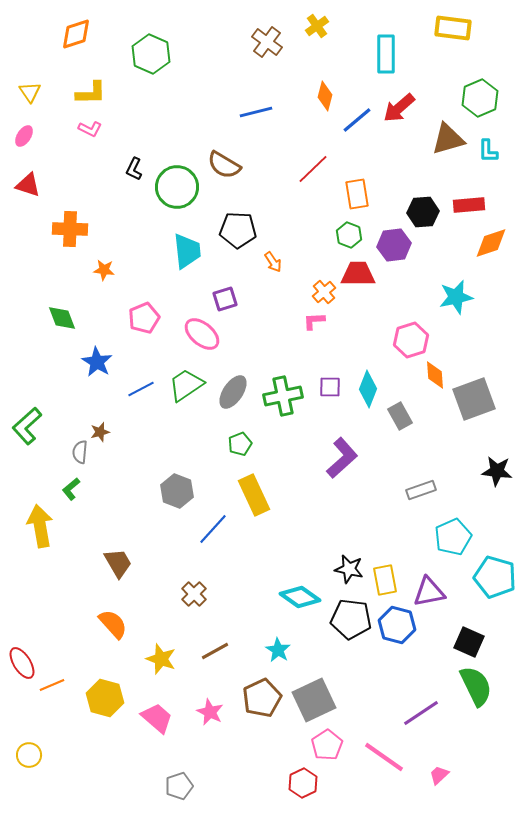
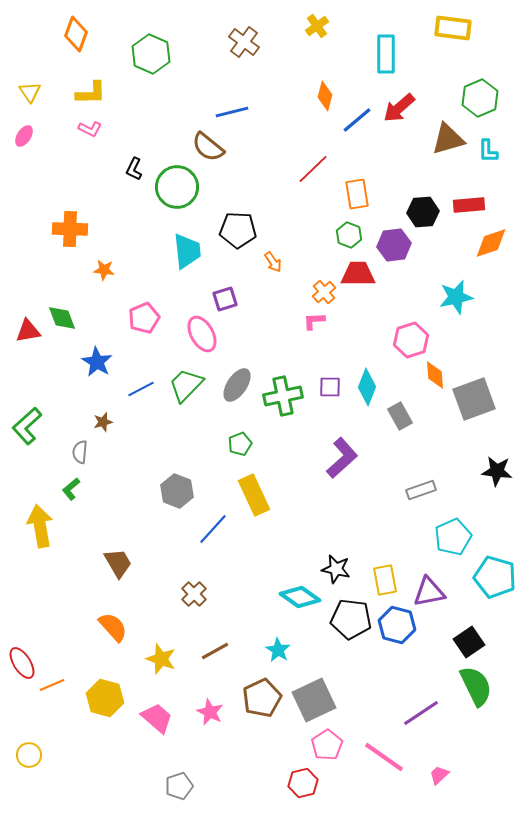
orange diamond at (76, 34): rotated 52 degrees counterclockwise
brown cross at (267, 42): moved 23 px left
blue line at (256, 112): moved 24 px left
brown semicircle at (224, 165): moved 16 px left, 18 px up; rotated 8 degrees clockwise
red triangle at (28, 185): moved 146 px down; rotated 28 degrees counterclockwise
pink ellipse at (202, 334): rotated 21 degrees clockwise
green trapezoid at (186, 385): rotated 12 degrees counterclockwise
cyan diamond at (368, 389): moved 1 px left, 2 px up
gray ellipse at (233, 392): moved 4 px right, 7 px up
brown star at (100, 432): moved 3 px right, 10 px up
black star at (349, 569): moved 13 px left
orange semicircle at (113, 624): moved 3 px down
black square at (469, 642): rotated 32 degrees clockwise
red hexagon at (303, 783): rotated 12 degrees clockwise
